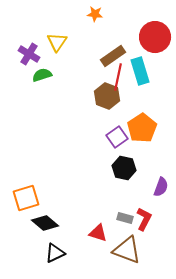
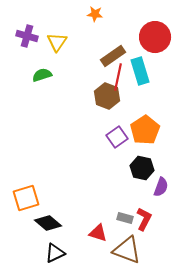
purple cross: moved 2 px left, 18 px up; rotated 15 degrees counterclockwise
orange pentagon: moved 3 px right, 2 px down
black hexagon: moved 18 px right
black diamond: moved 3 px right
